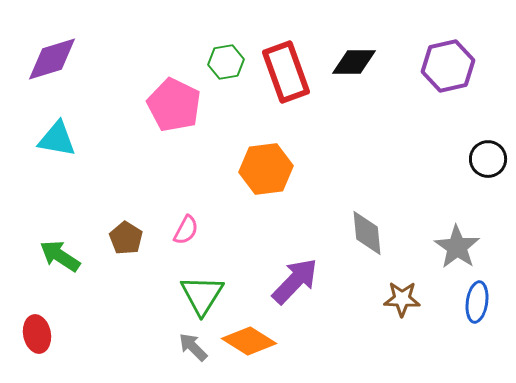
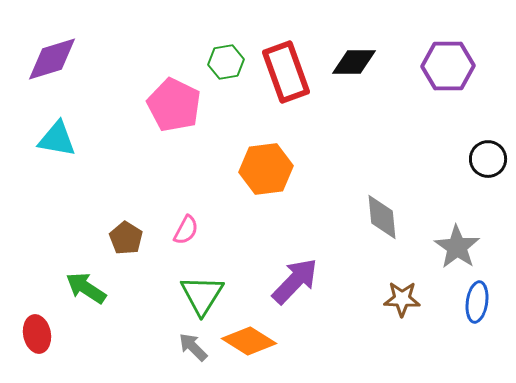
purple hexagon: rotated 12 degrees clockwise
gray diamond: moved 15 px right, 16 px up
green arrow: moved 26 px right, 32 px down
